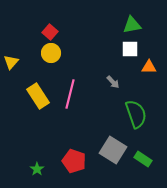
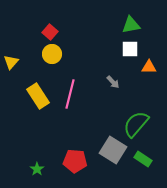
green triangle: moved 1 px left
yellow circle: moved 1 px right, 1 px down
green semicircle: moved 10 px down; rotated 120 degrees counterclockwise
red pentagon: moved 1 px right; rotated 15 degrees counterclockwise
